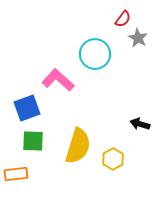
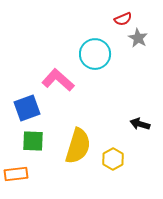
red semicircle: rotated 30 degrees clockwise
